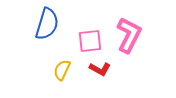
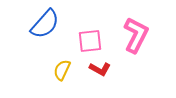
blue semicircle: moved 2 px left; rotated 24 degrees clockwise
pink L-shape: moved 7 px right
